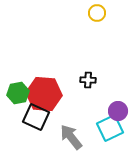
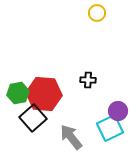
black square: moved 3 px left, 1 px down; rotated 24 degrees clockwise
